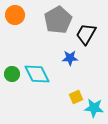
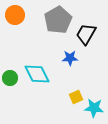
green circle: moved 2 px left, 4 px down
